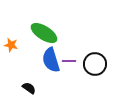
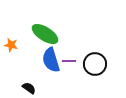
green ellipse: moved 1 px right, 1 px down
